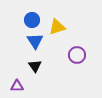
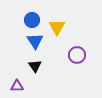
yellow triangle: rotated 42 degrees counterclockwise
